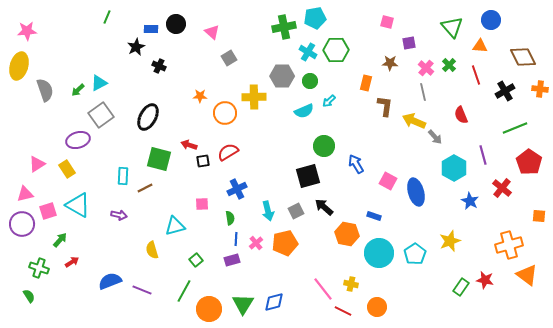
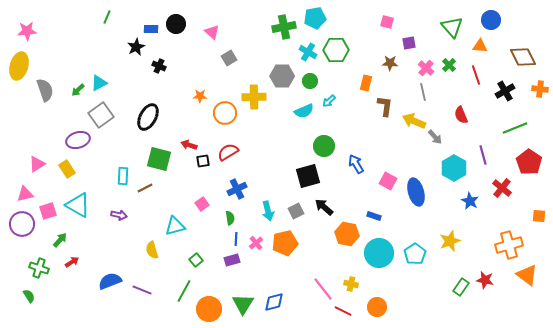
pink square at (202, 204): rotated 32 degrees counterclockwise
